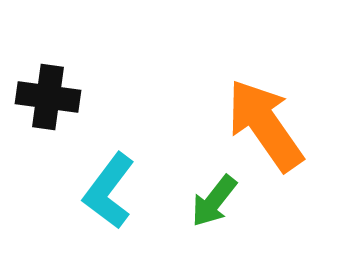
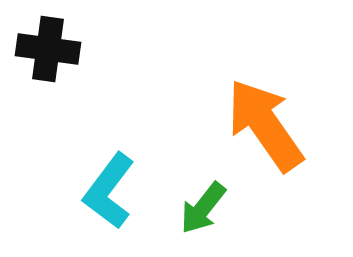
black cross: moved 48 px up
green arrow: moved 11 px left, 7 px down
